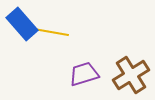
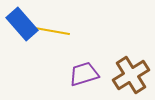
yellow line: moved 1 px right, 1 px up
